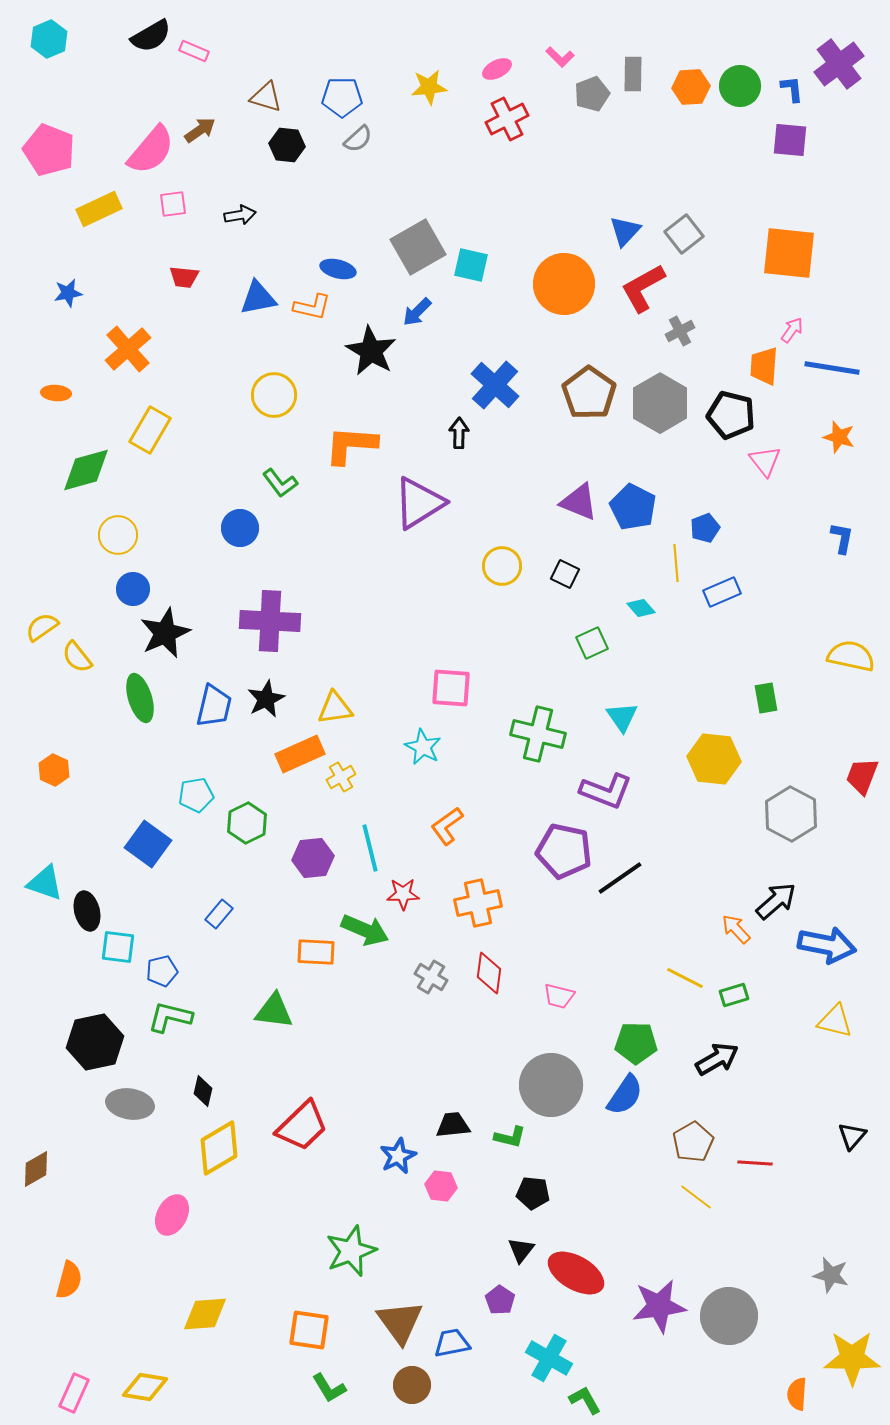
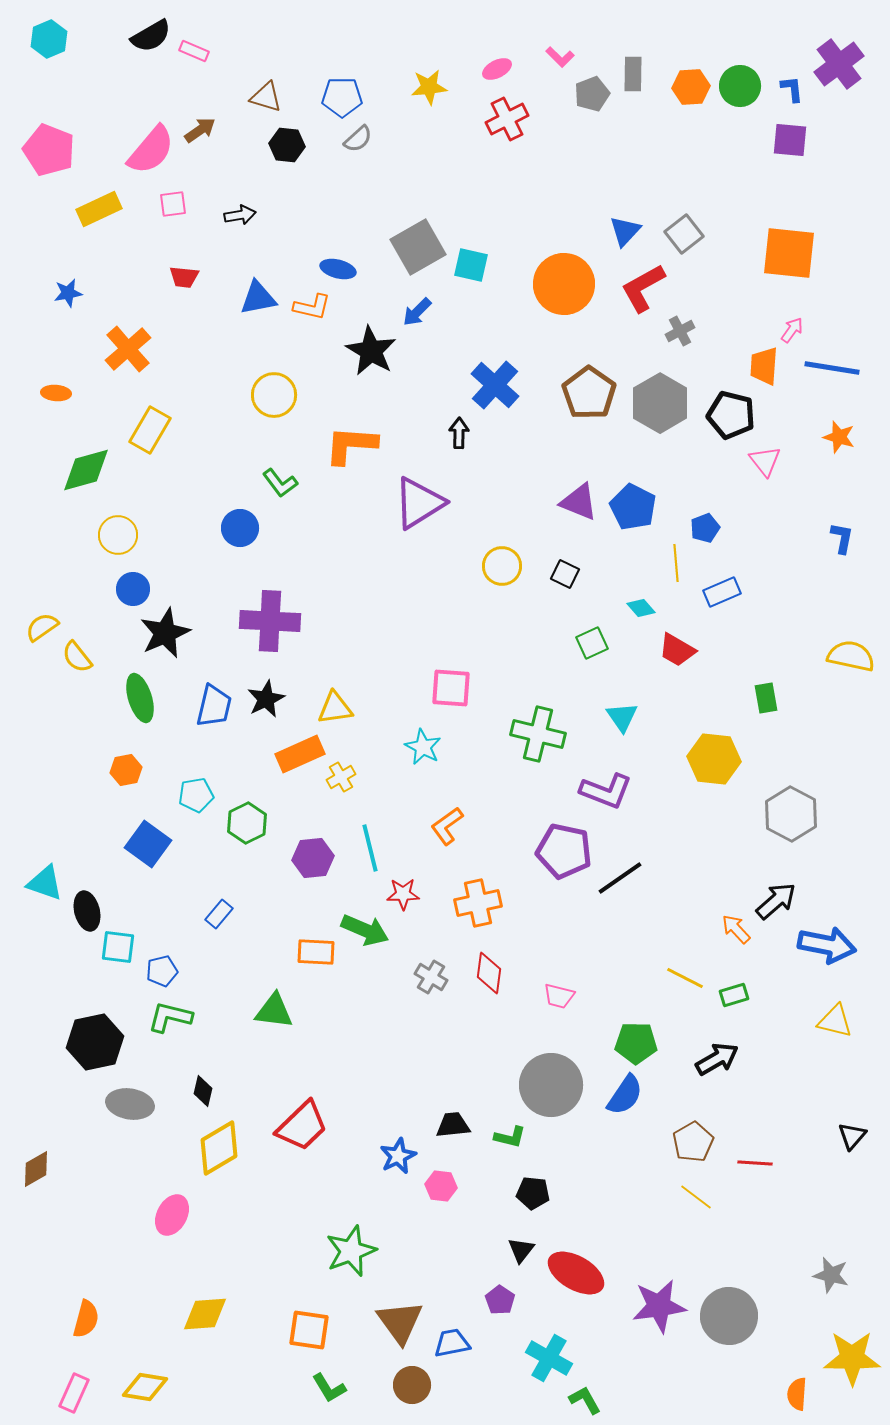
orange hexagon at (54, 770): moved 72 px right; rotated 24 degrees clockwise
red trapezoid at (862, 776): moved 185 px left, 126 px up; rotated 81 degrees counterclockwise
orange semicircle at (69, 1280): moved 17 px right, 39 px down
